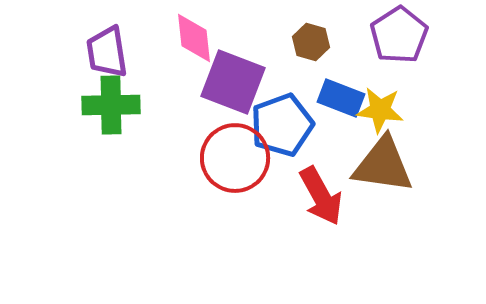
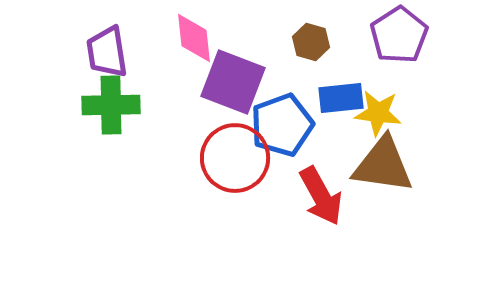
blue rectangle: rotated 27 degrees counterclockwise
yellow star: moved 2 px left, 3 px down
